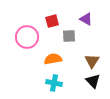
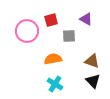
red square: moved 1 px left, 1 px up
pink circle: moved 6 px up
brown triangle: rotated 42 degrees counterclockwise
cyan cross: moved 1 px right, 1 px down; rotated 21 degrees clockwise
